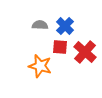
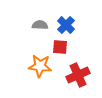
blue cross: moved 1 px right, 1 px up
red cross: moved 7 px left, 23 px down; rotated 25 degrees clockwise
orange star: rotated 10 degrees counterclockwise
